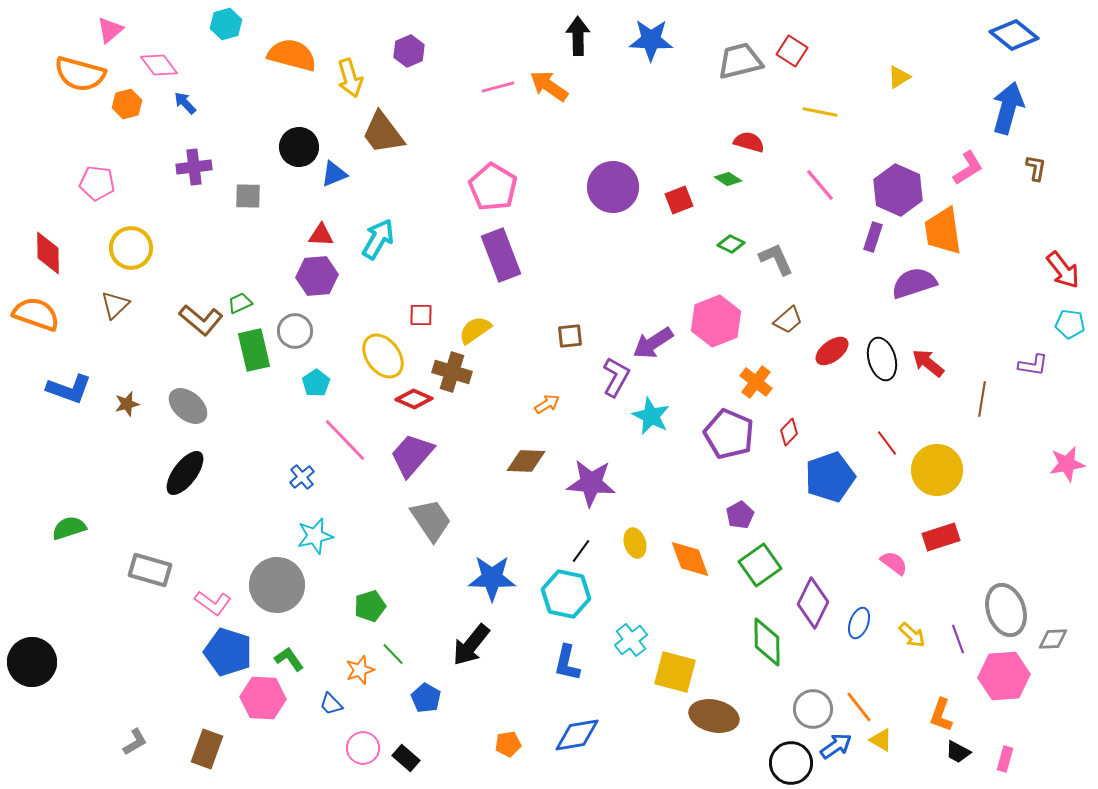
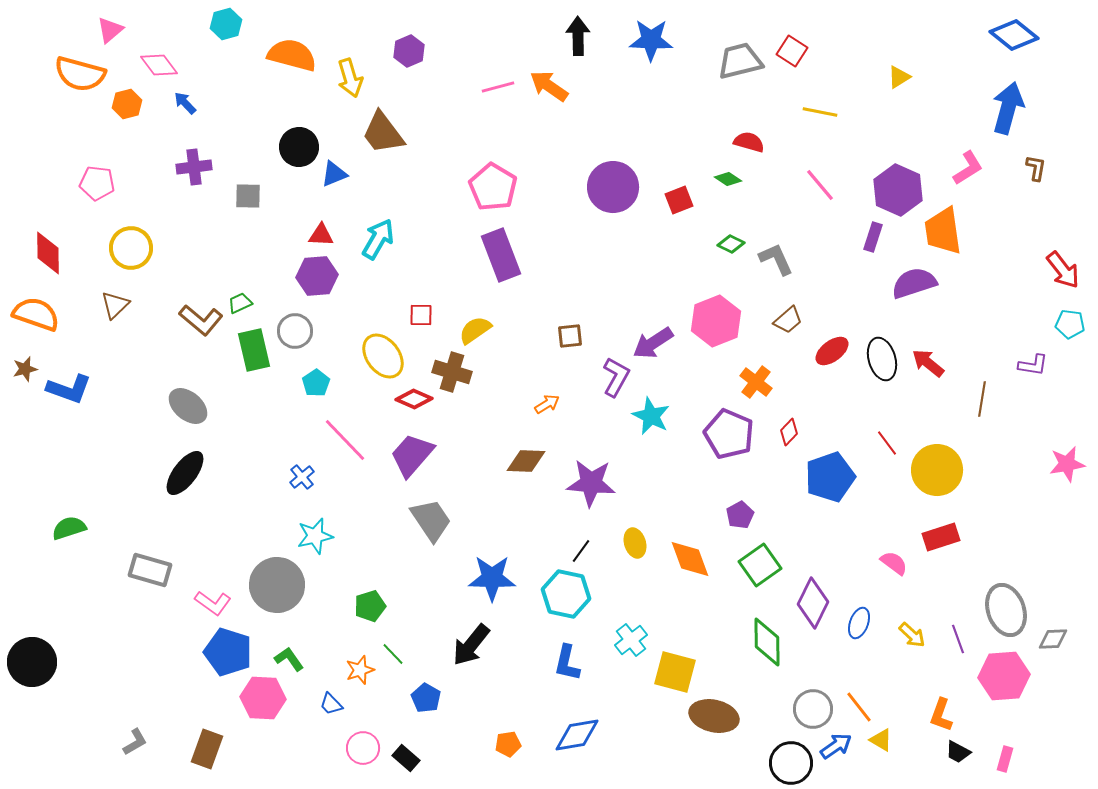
brown star at (127, 404): moved 102 px left, 35 px up
